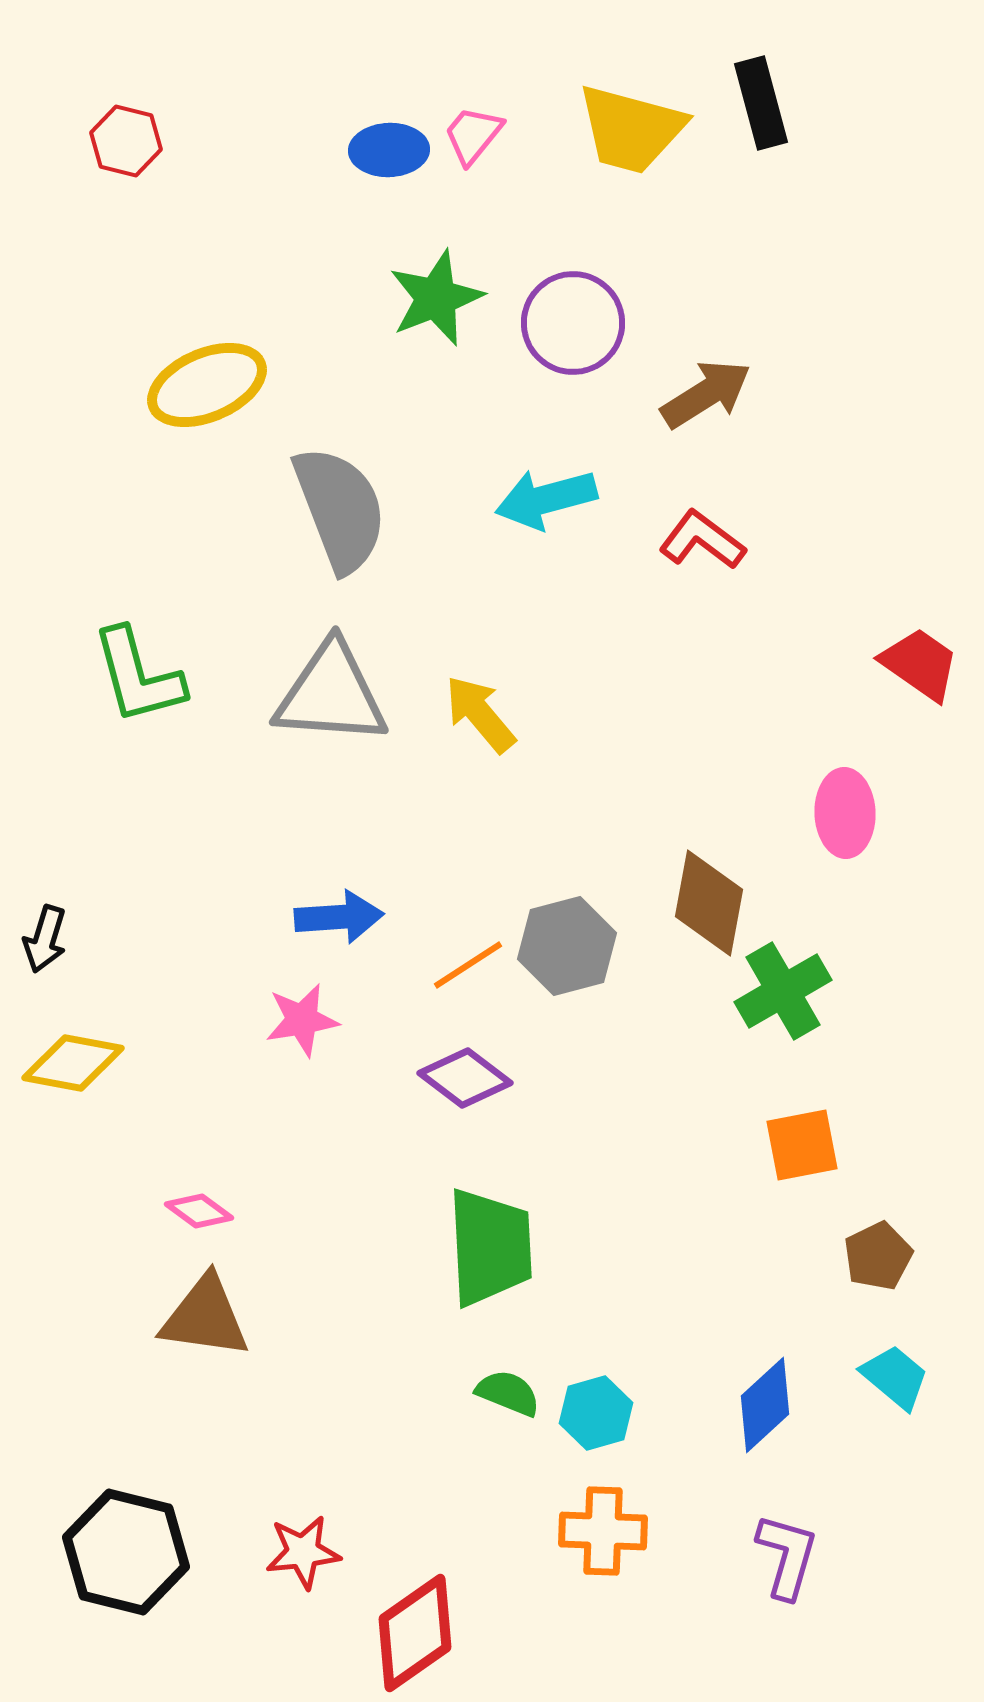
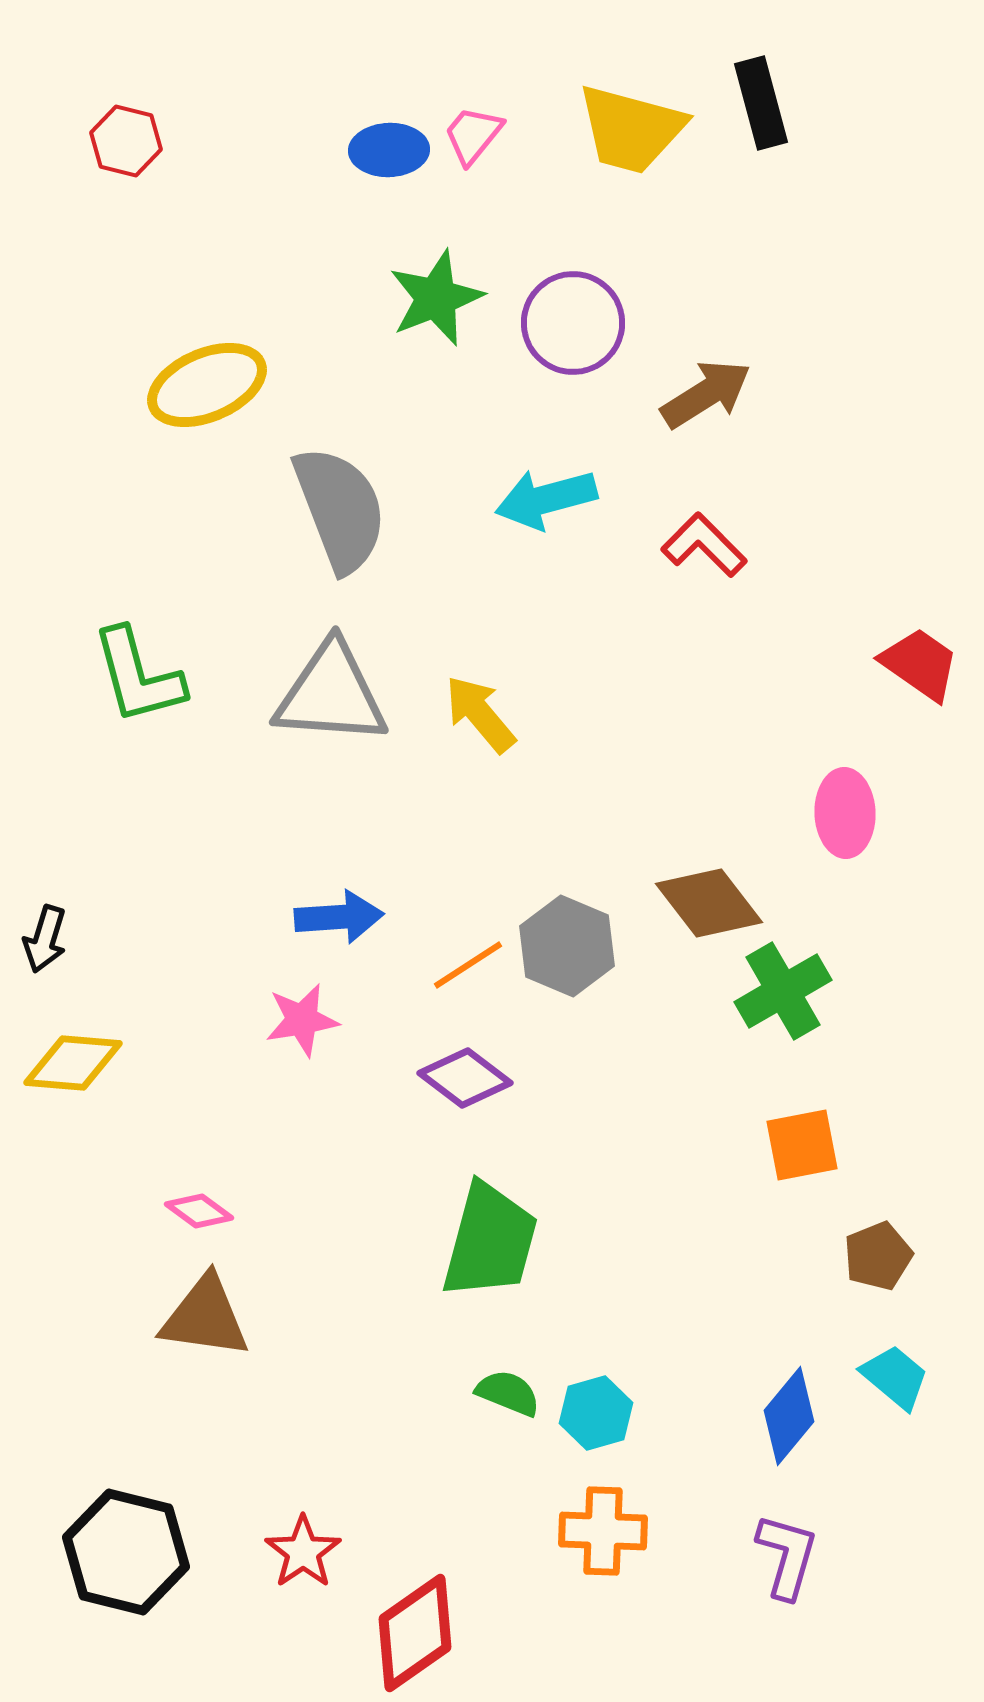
red L-shape: moved 2 px right, 5 px down; rotated 8 degrees clockwise
brown diamond: rotated 48 degrees counterclockwise
gray hexagon: rotated 22 degrees counterclockwise
yellow diamond: rotated 6 degrees counterclockwise
green trapezoid: moved 6 px up; rotated 18 degrees clockwise
brown pentagon: rotated 4 degrees clockwise
blue diamond: moved 24 px right, 11 px down; rotated 8 degrees counterclockwise
red star: rotated 28 degrees counterclockwise
